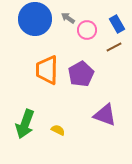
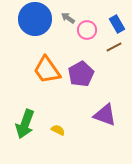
orange trapezoid: rotated 36 degrees counterclockwise
